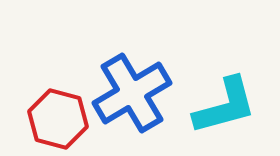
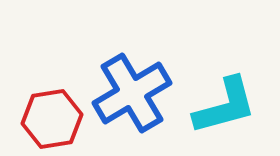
red hexagon: moved 6 px left; rotated 24 degrees counterclockwise
